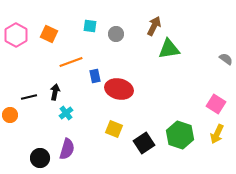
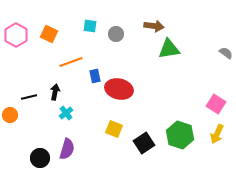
brown arrow: rotated 72 degrees clockwise
gray semicircle: moved 6 px up
